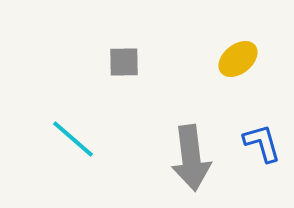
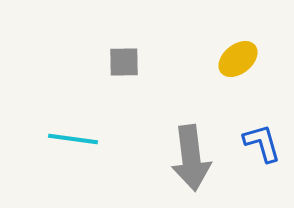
cyan line: rotated 33 degrees counterclockwise
